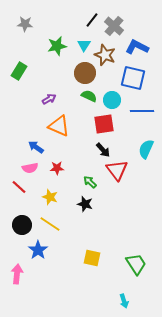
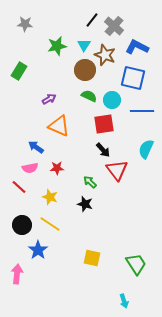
brown circle: moved 3 px up
